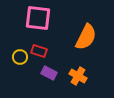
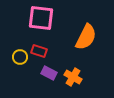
pink square: moved 3 px right
orange cross: moved 5 px left, 1 px down
